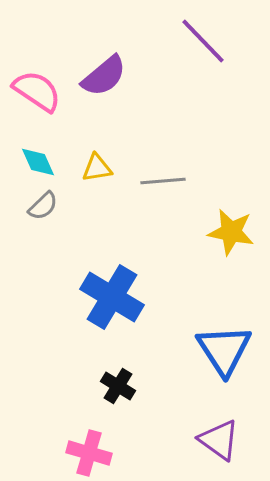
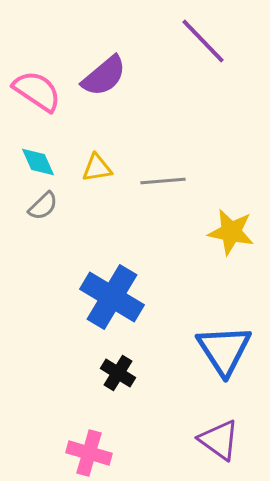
black cross: moved 13 px up
